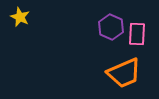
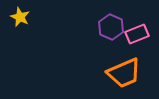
pink rectangle: rotated 65 degrees clockwise
